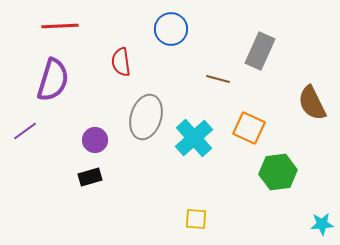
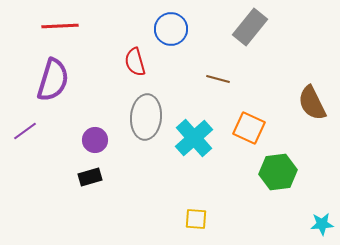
gray rectangle: moved 10 px left, 24 px up; rotated 15 degrees clockwise
red semicircle: moved 14 px right; rotated 8 degrees counterclockwise
gray ellipse: rotated 12 degrees counterclockwise
